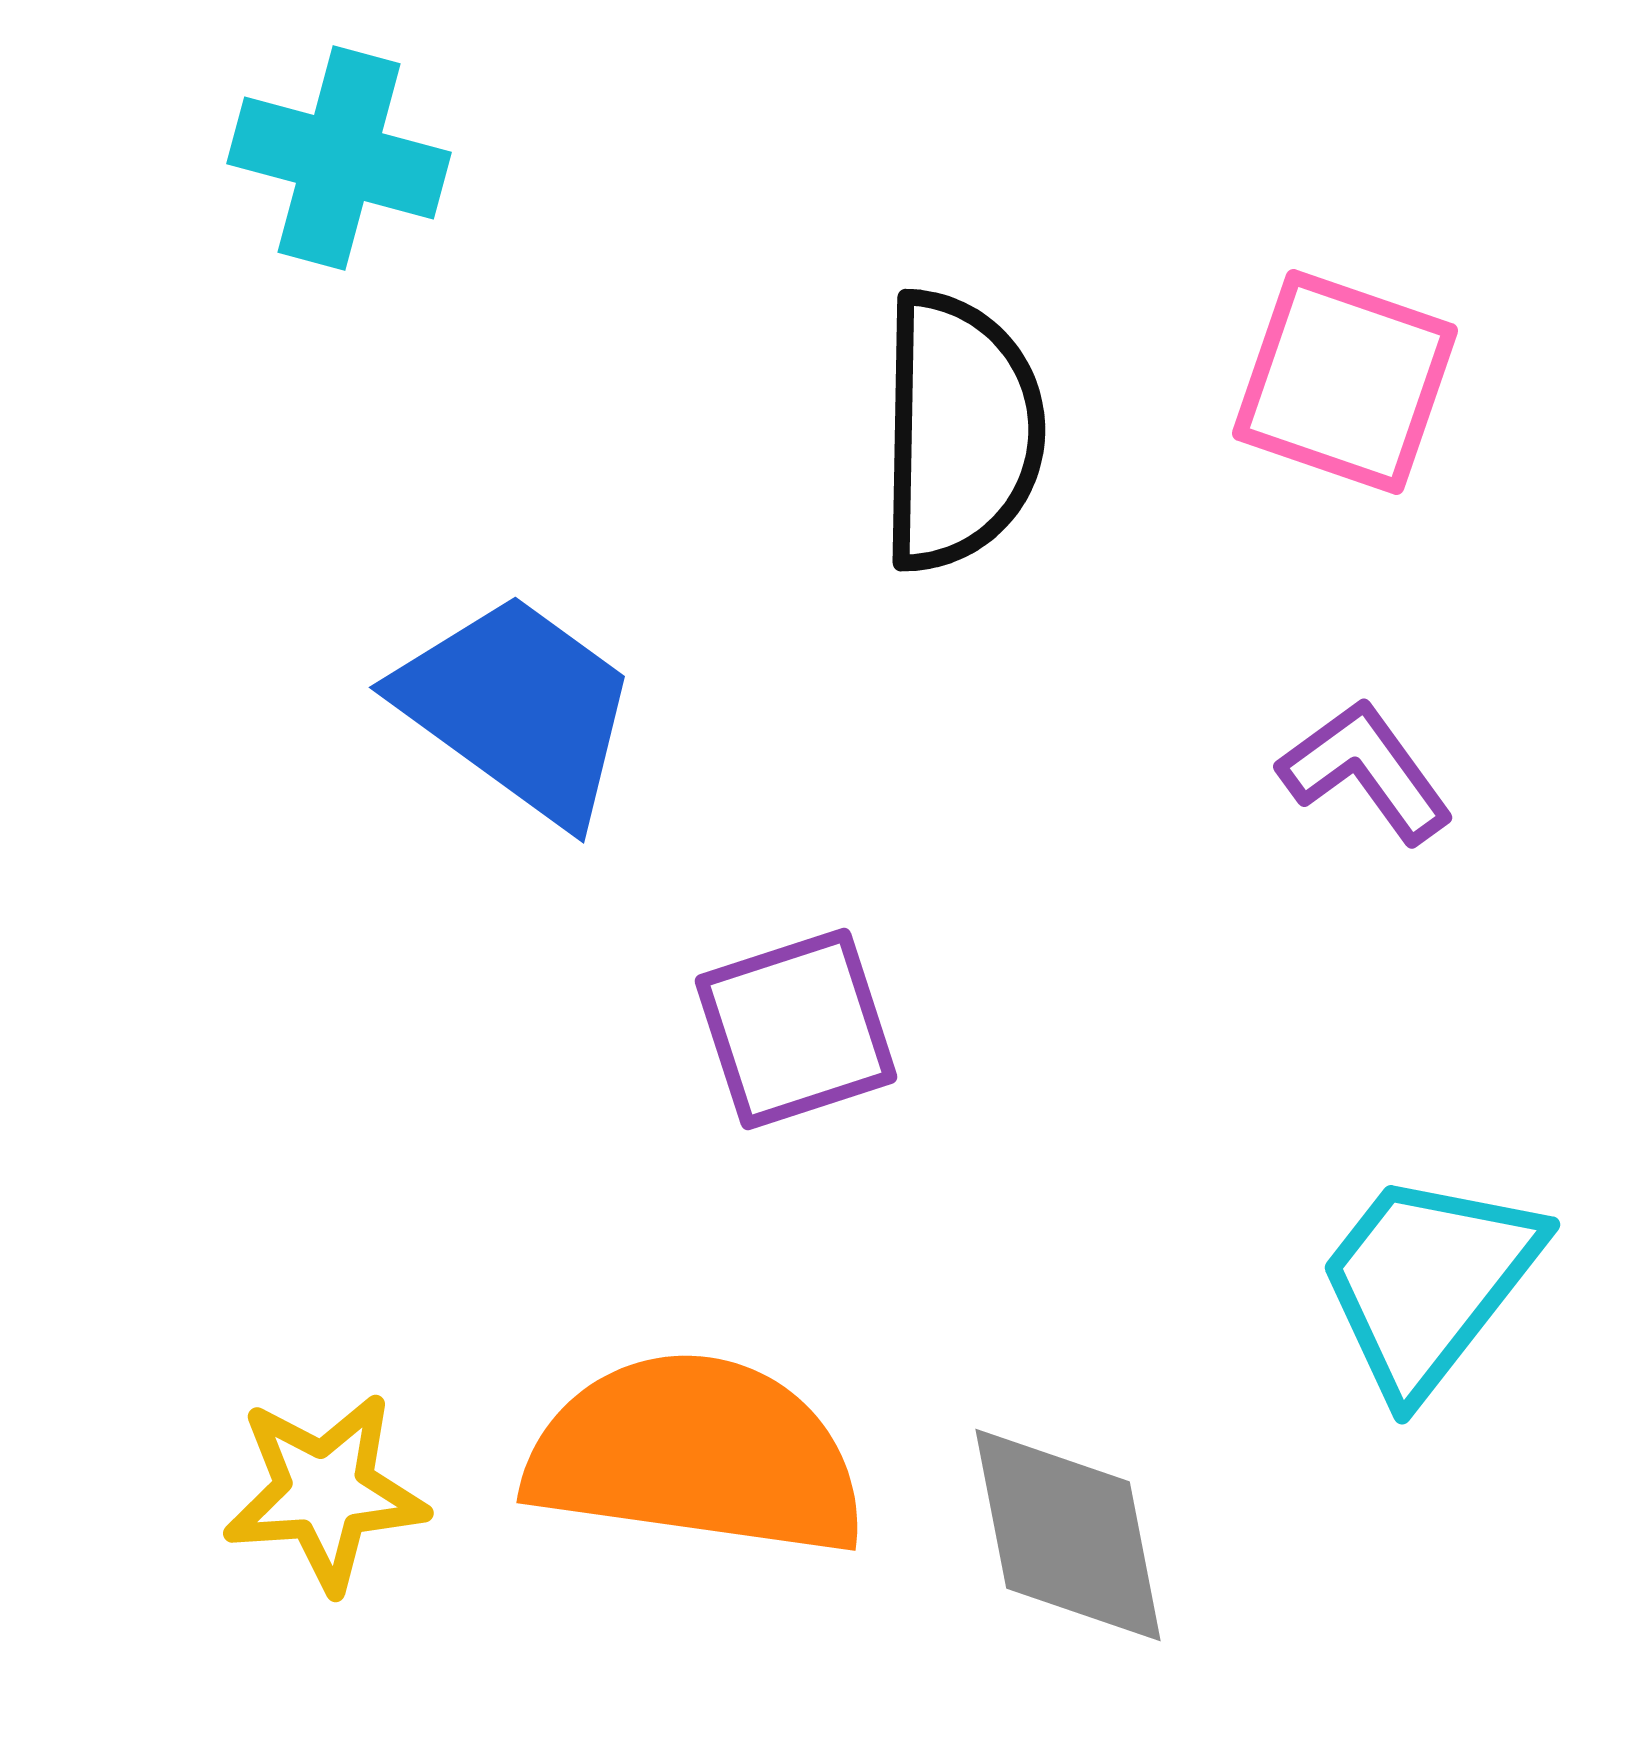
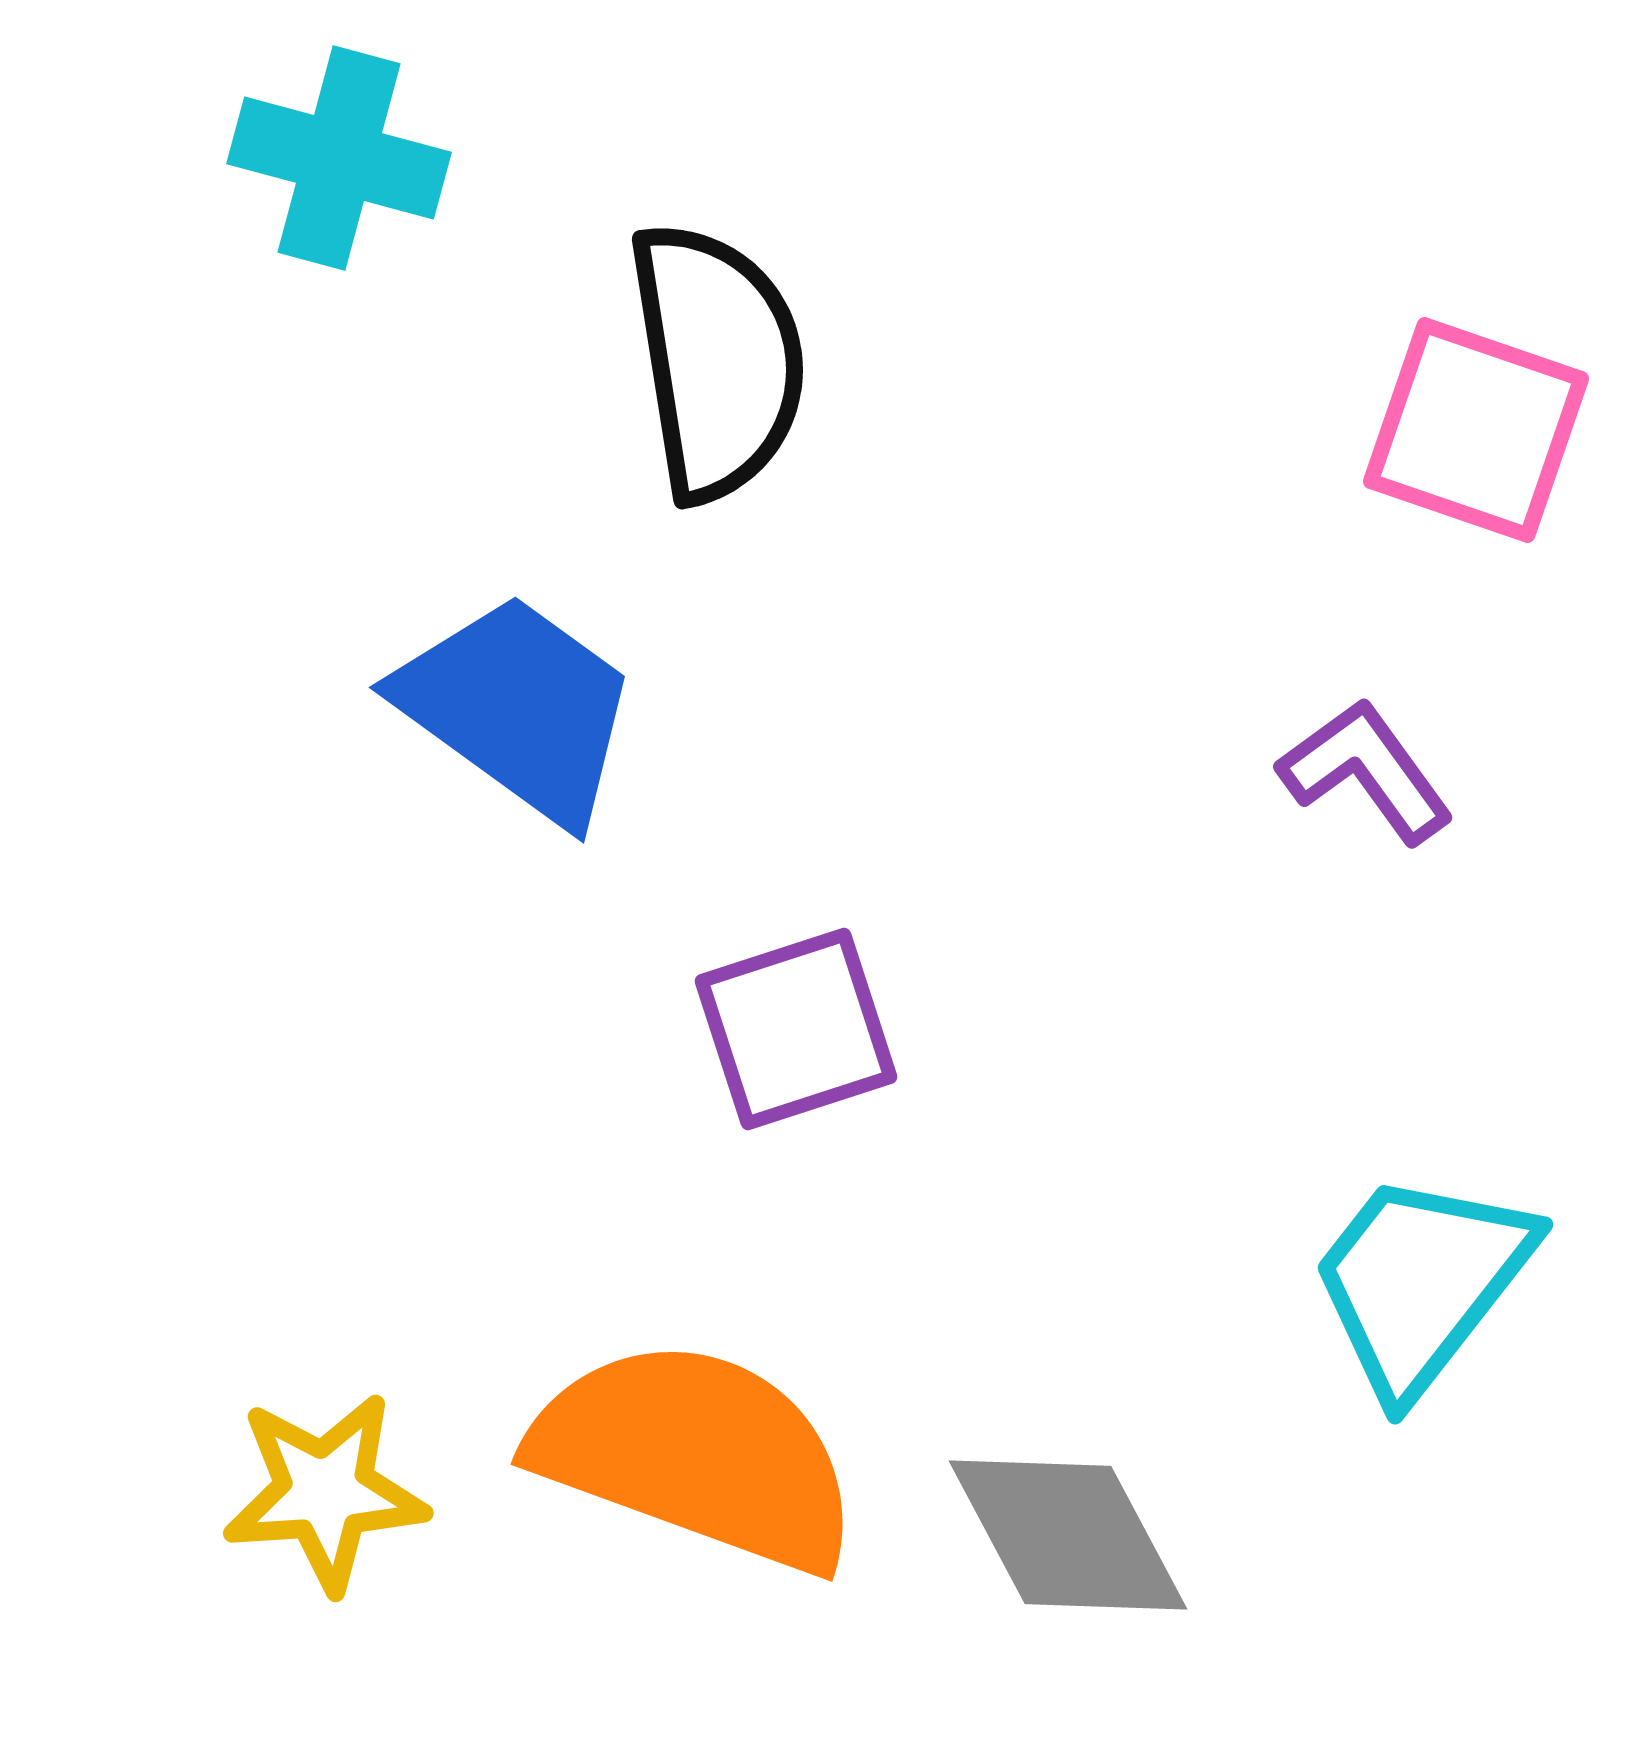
pink square: moved 131 px right, 48 px down
black semicircle: moved 243 px left, 70 px up; rotated 10 degrees counterclockwise
cyan trapezoid: moved 7 px left
orange semicircle: rotated 12 degrees clockwise
gray diamond: rotated 17 degrees counterclockwise
